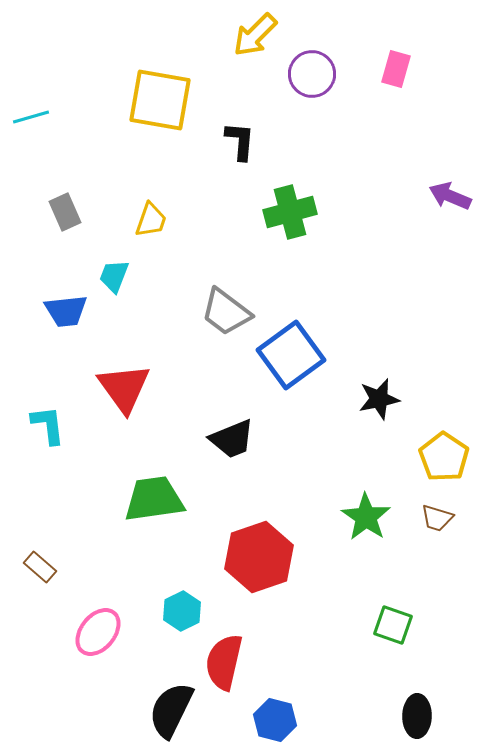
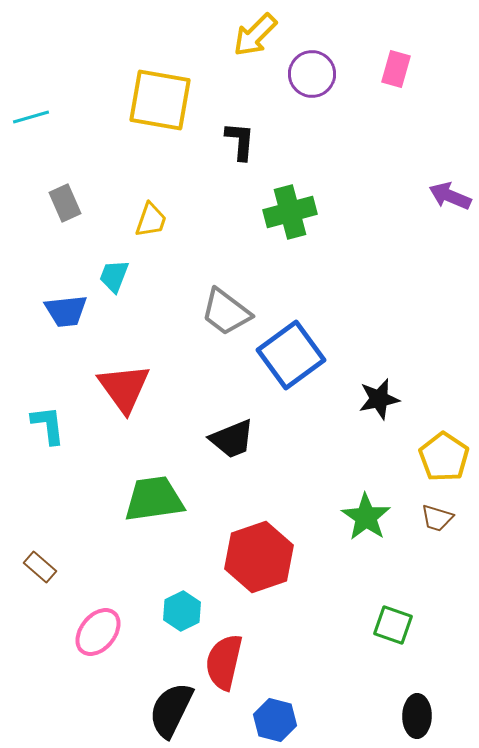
gray rectangle: moved 9 px up
